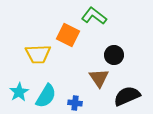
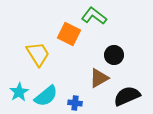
orange square: moved 1 px right, 1 px up
yellow trapezoid: rotated 120 degrees counterclockwise
brown triangle: rotated 35 degrees clockwise
cyan semicircle: rotated 20 degrees clockwise
